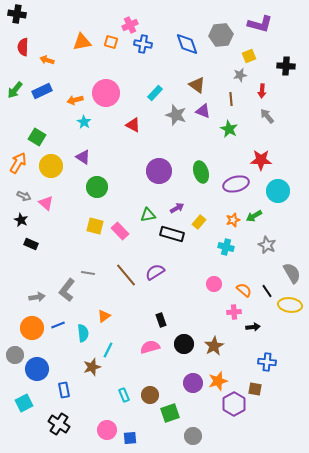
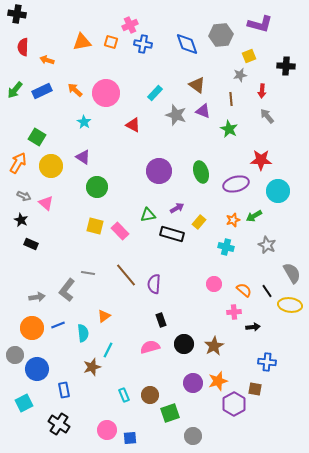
orange arrow at (75, 100): moved 10 px up; rotated 56 degrees clockwise
purple semicircle at (155, 272): moved 1 px left, 12 px down; rotated 54 degrees counterclockwise
